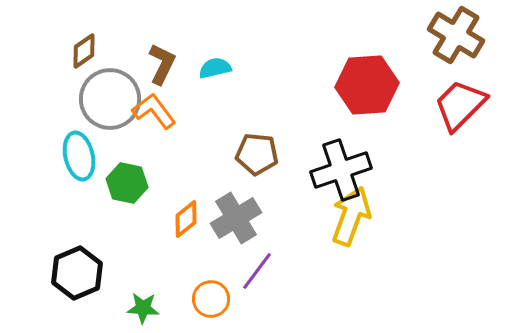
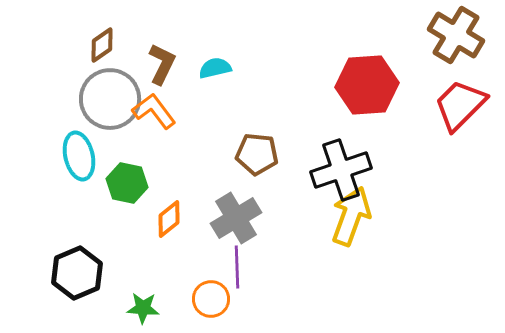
brown diamond: moved 18 px right, 6 px up
orange diamond: moved 17 px left
purple line: moved 20 px left, 4 px up; rotated 39 degrees counterclockwise
